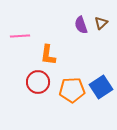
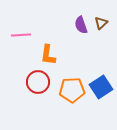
pink line: moved 1 px right, 1 px up
